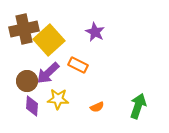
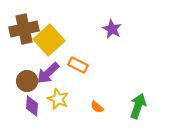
purple star: moved 17 px right, 3 px up
yellow star: rotated 20 degrees clockwise
orange semicircle: rotated 64 degrees clockwise
